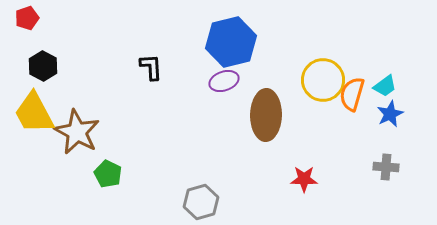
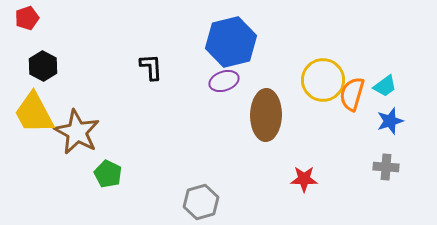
blue star: moved 7 px down; rotated 8 degrees clockwise
